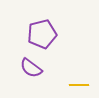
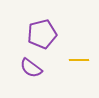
yellow line: moved 25 px up
